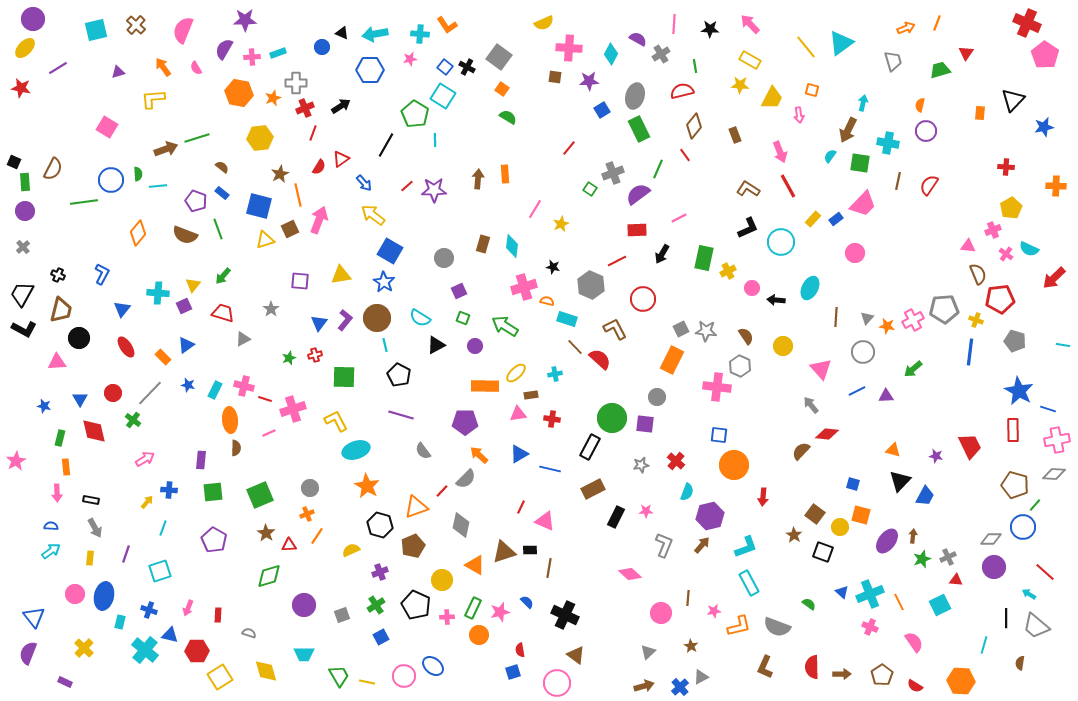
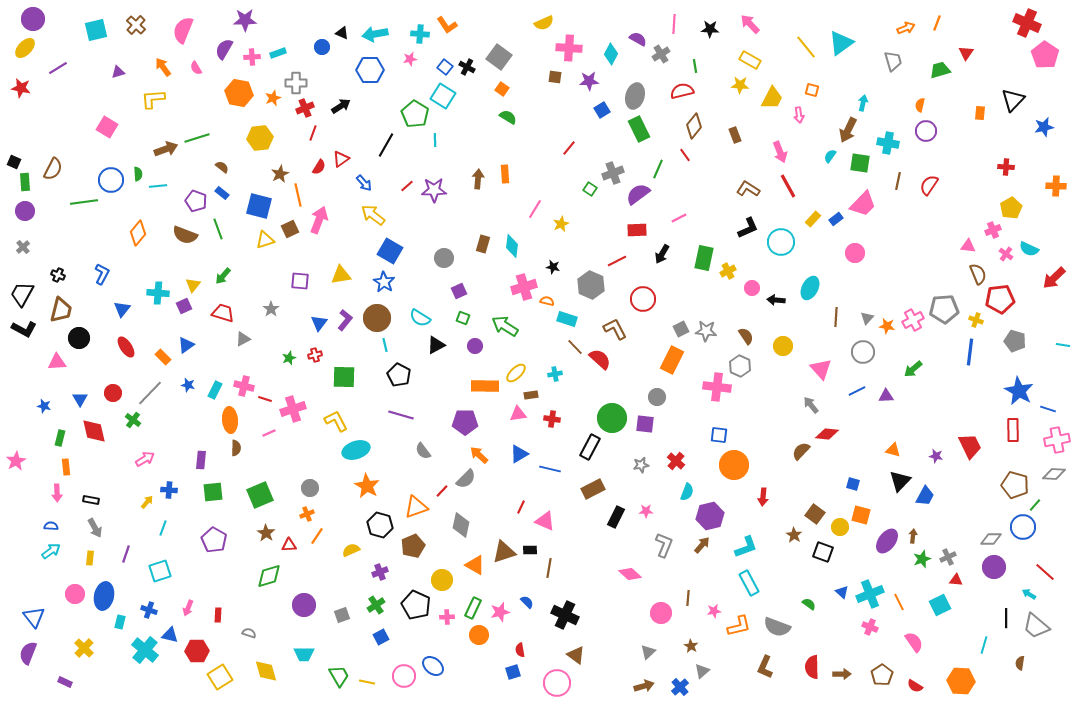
gray triangle at (701, 677): moved 1 px right, 6 px up; rotated 14 degrees counterclockwise
